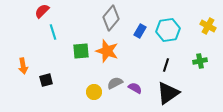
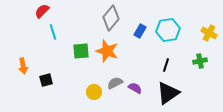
yellow cross: moved 1 px right, 7 px down
